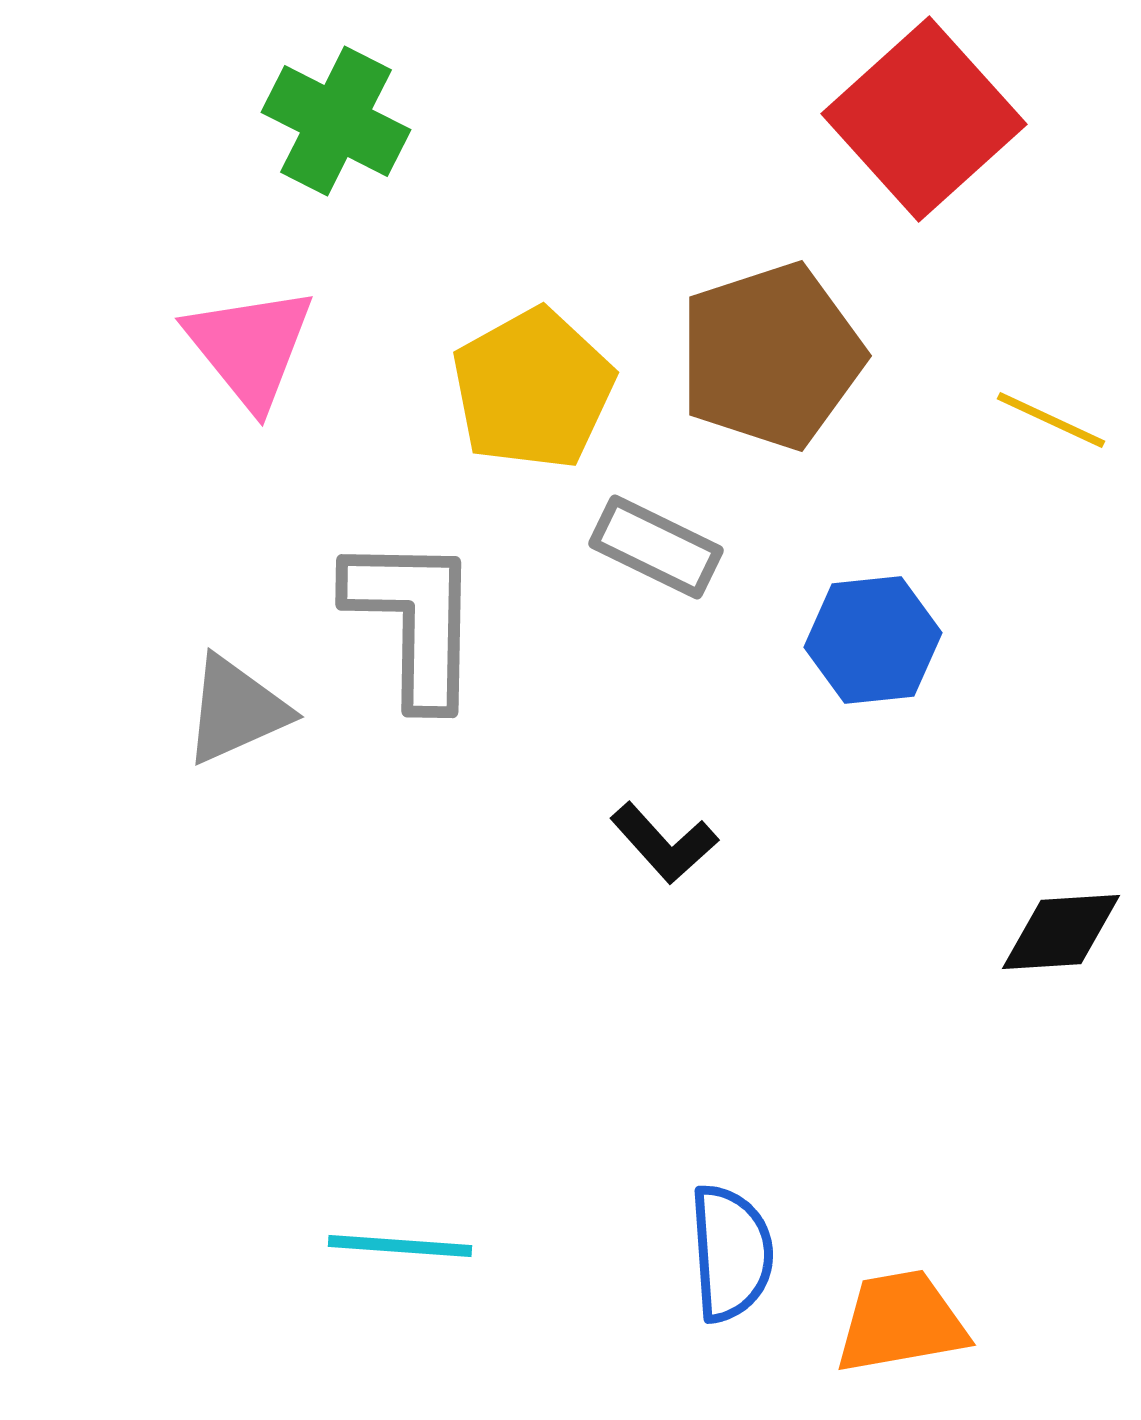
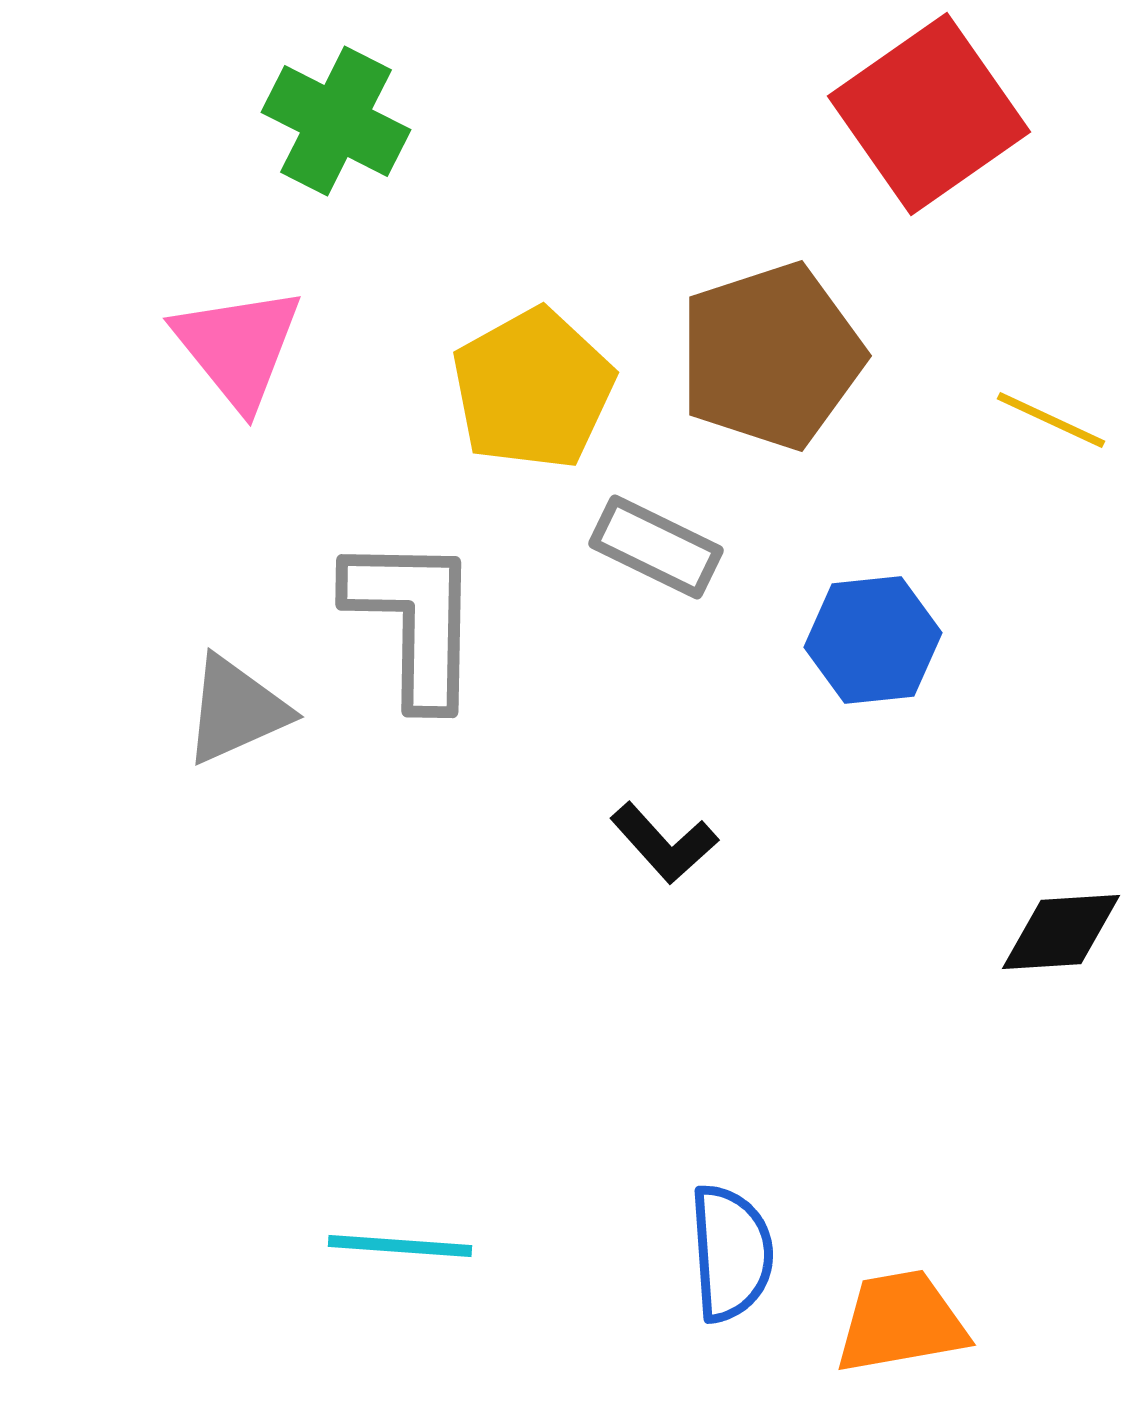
red square: moved 5 px right, 5 px up; rotated 7 degrees clockwise
pink triangle: moved 12 px left
